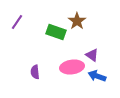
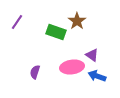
purple semicircle: rotated 24 degrees clockwise
